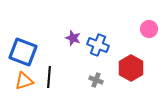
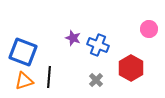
gray cross: rotated 24 degrees clockwise
